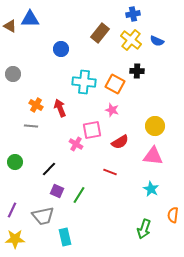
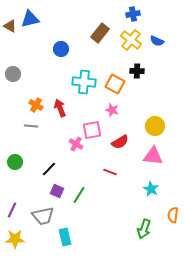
blue triangle: rotated 12 degrees counterclockwise
